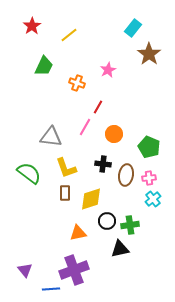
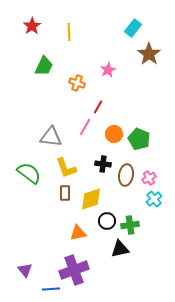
yellow line: moved 3 px up; rotated 54 degrees counterclockwise
green pentagon: moved 10 px left, 8 px up
pink cross: rotated 24 degrees counterclockwise
cyan cross: moved 1 px right
